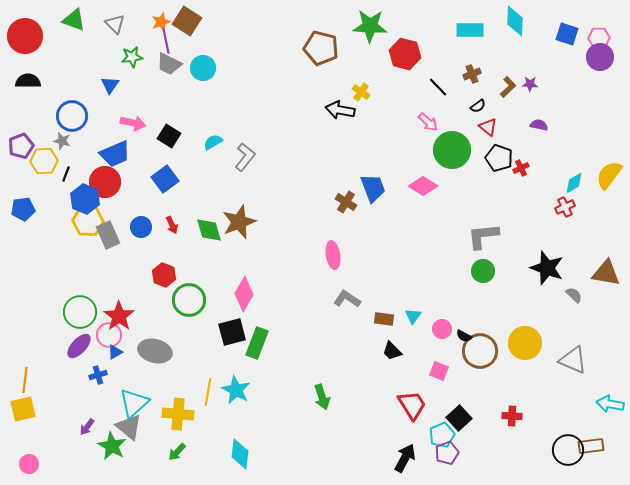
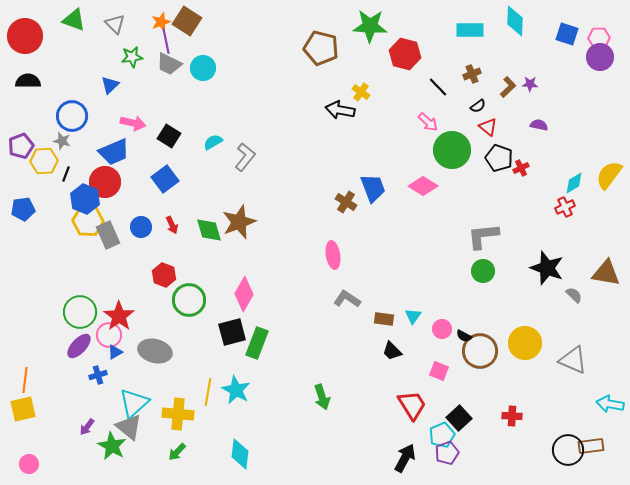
blue triangle at (110, 85): rotated 12 degrees clockwise
blue trapezoid at (115, 154): moved 1 px left, 2 px up
